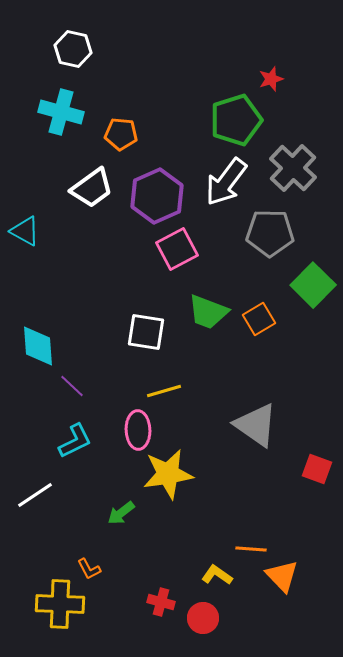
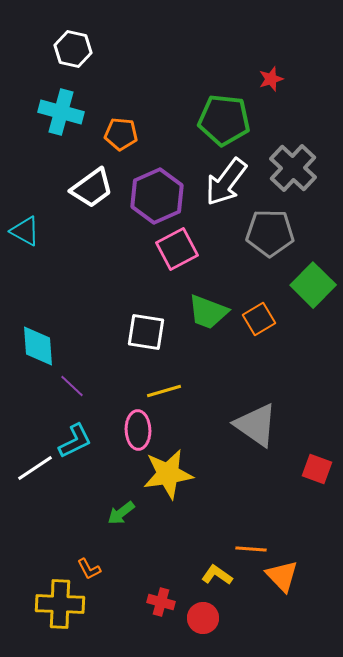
green pentagon: moved 12 px left; rotated 24 degrees clockwise
white line: moved 27 px up
